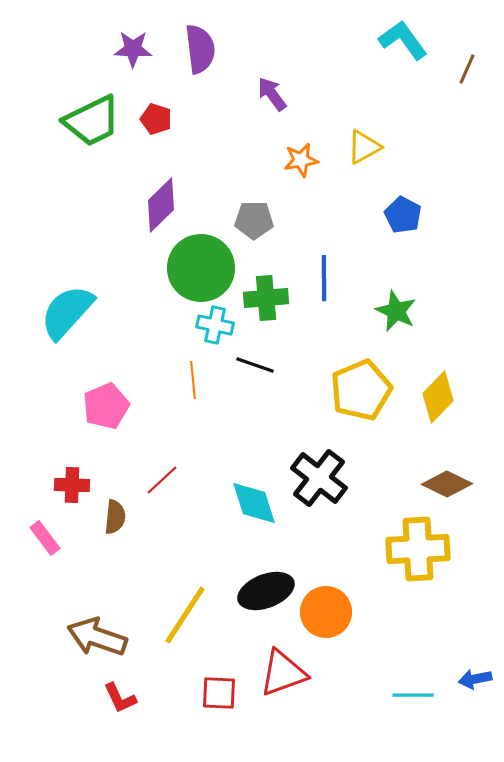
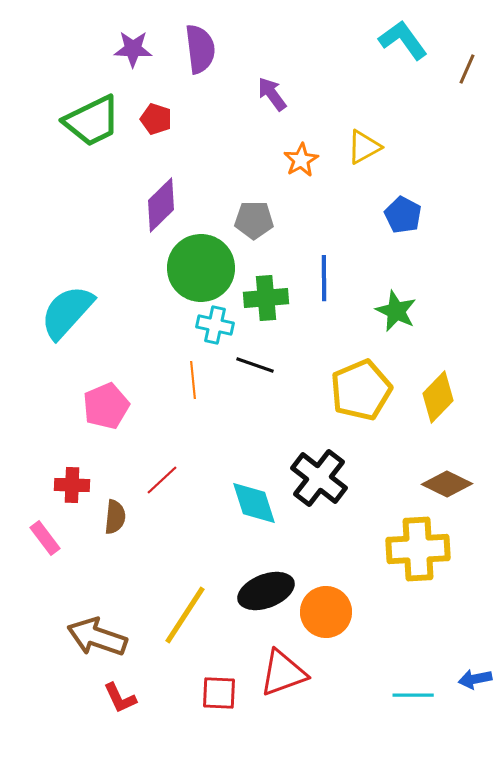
orange star: rotated 20 degrees counterclockwise
